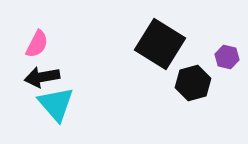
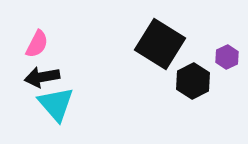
purple hexagon: rotated 20 degrees clockwise
black hexagon: moved 2 px up; rotated 12 degrees counterclockwise
